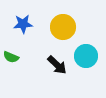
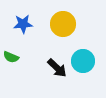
yellow circle: moved 3 px up
cyan circle: moved 3 px left, 5 px down
black arrow: moved 3 px down
